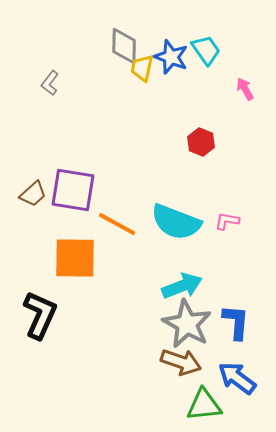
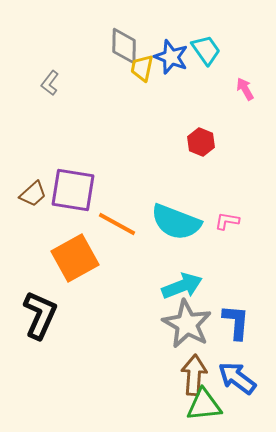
orange square: rotated 30 degrees counterclockwise
brown arrow: moved 13 px right, 13 px down; rotated 105 degrees counterclockwise
